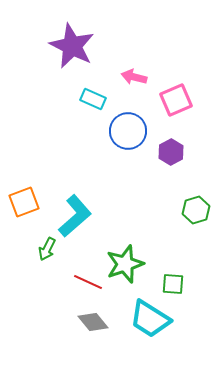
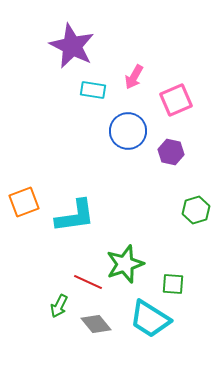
pink arrow: rotated 75 degrees counterclockwise
cyan rectangle: moved 9 px up; rotated 15 degrees counterclockwise
purple hexagon: rotated 20 degrees counterclockwise
cyan L-shape: rotated 33 degrees clockwise
green arrow: moved 12 px right, 57 px down
gray diamond: moved 3 px right, 2 px down
